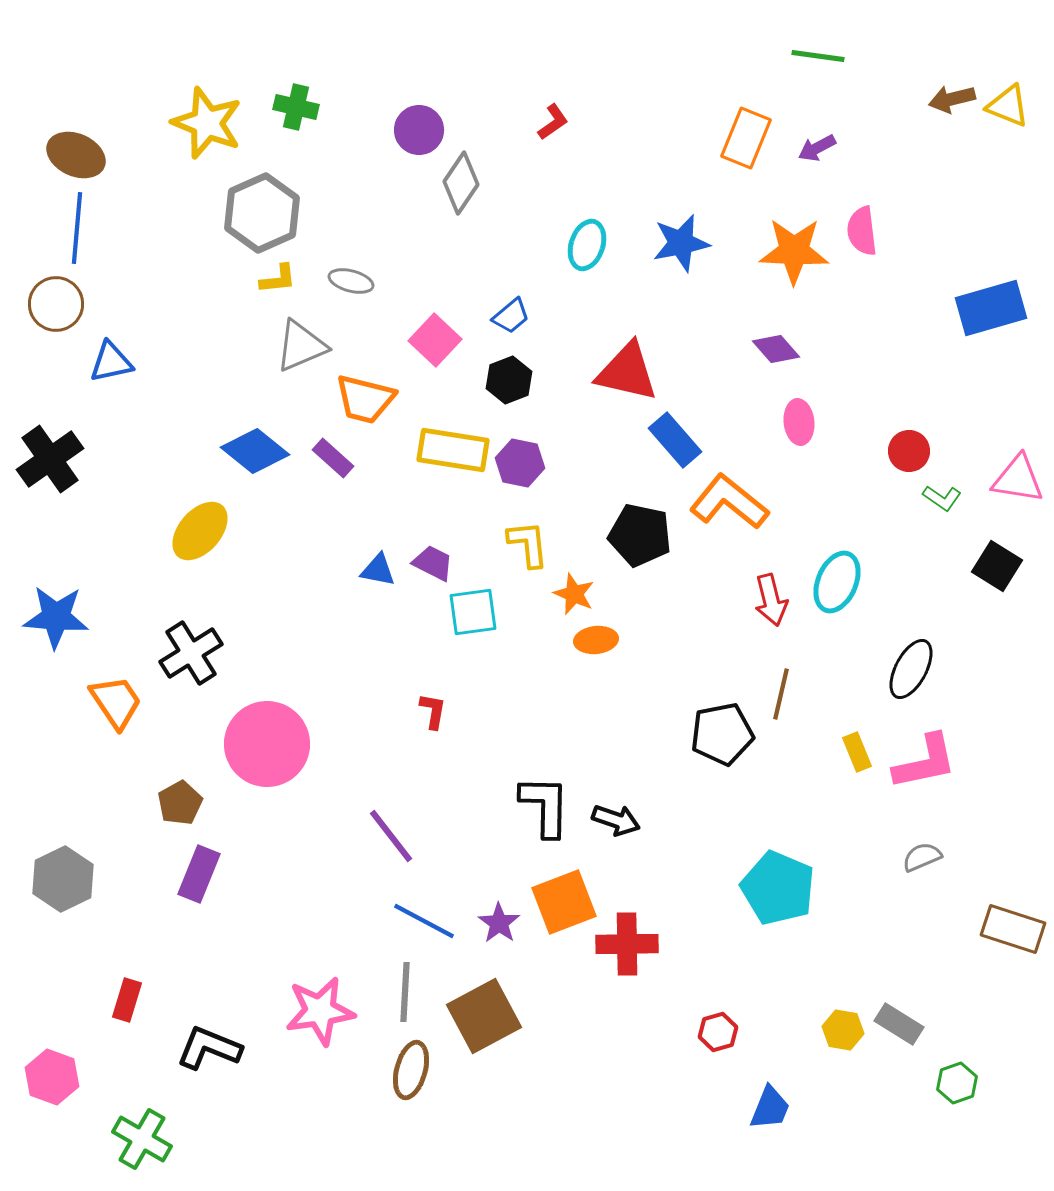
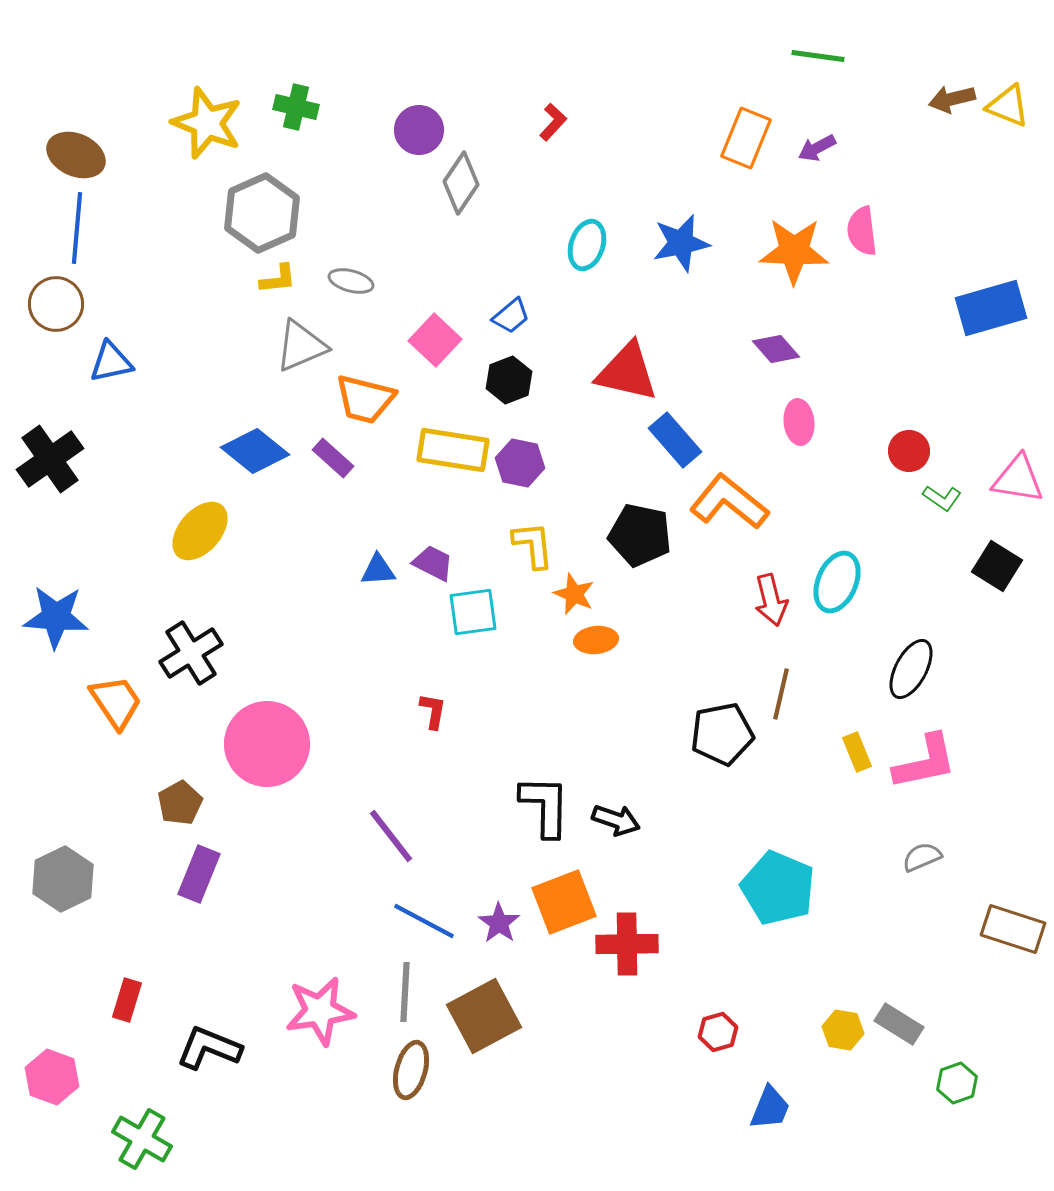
red L-shape at (553, 122): rotated 12 degrees counterclockwise
yellow L-shape at (528, 544): moved 5 px right, 1 px down
blue triangle at (378, 570): rotated 15 degrees counterclockwise
